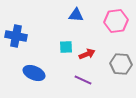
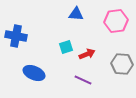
blue triangle: moved 1 px up
cyan square: rotated 16 degrees counterclockwise
gray hexagon: moved 1 px right
